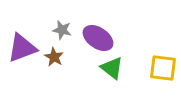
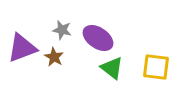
yellow square: moved 7 px left, 1 px up
